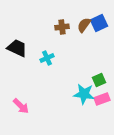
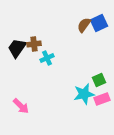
brown cross: moved 28 px left, 17 px down
black trapezoid: rotated 80 degrees counterclockwise
cyan star: rotated 20 degrees counterclockwise
